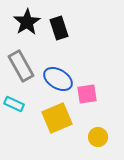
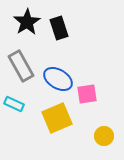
yellow circle: moved 6 px right, 1 px up
